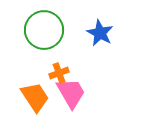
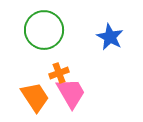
blue star: moved 10 px right, 4 px down
